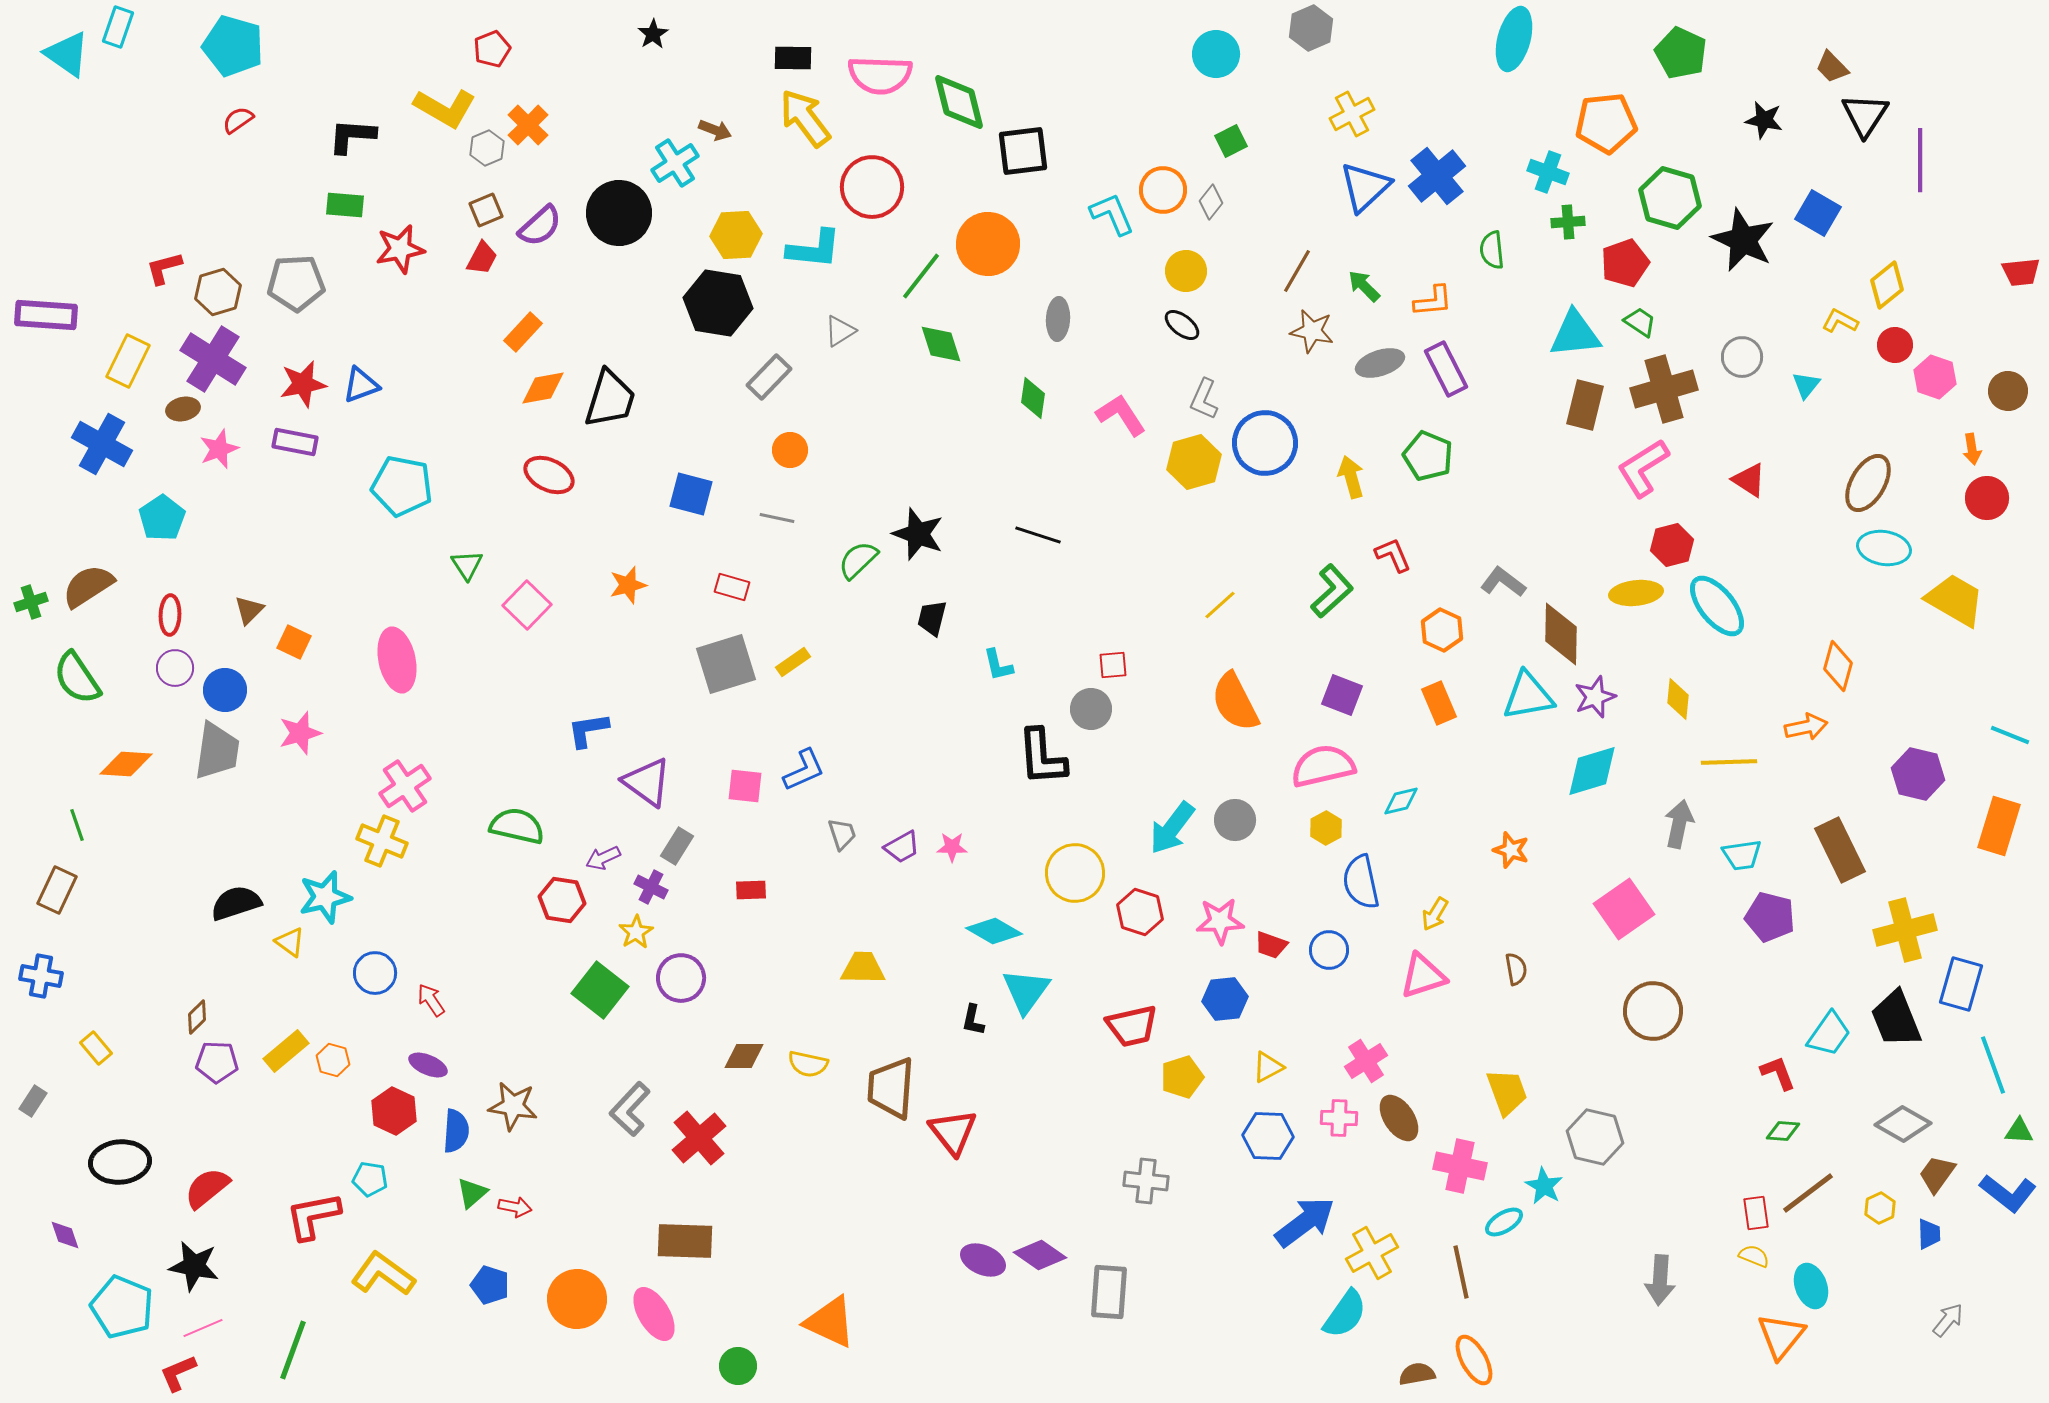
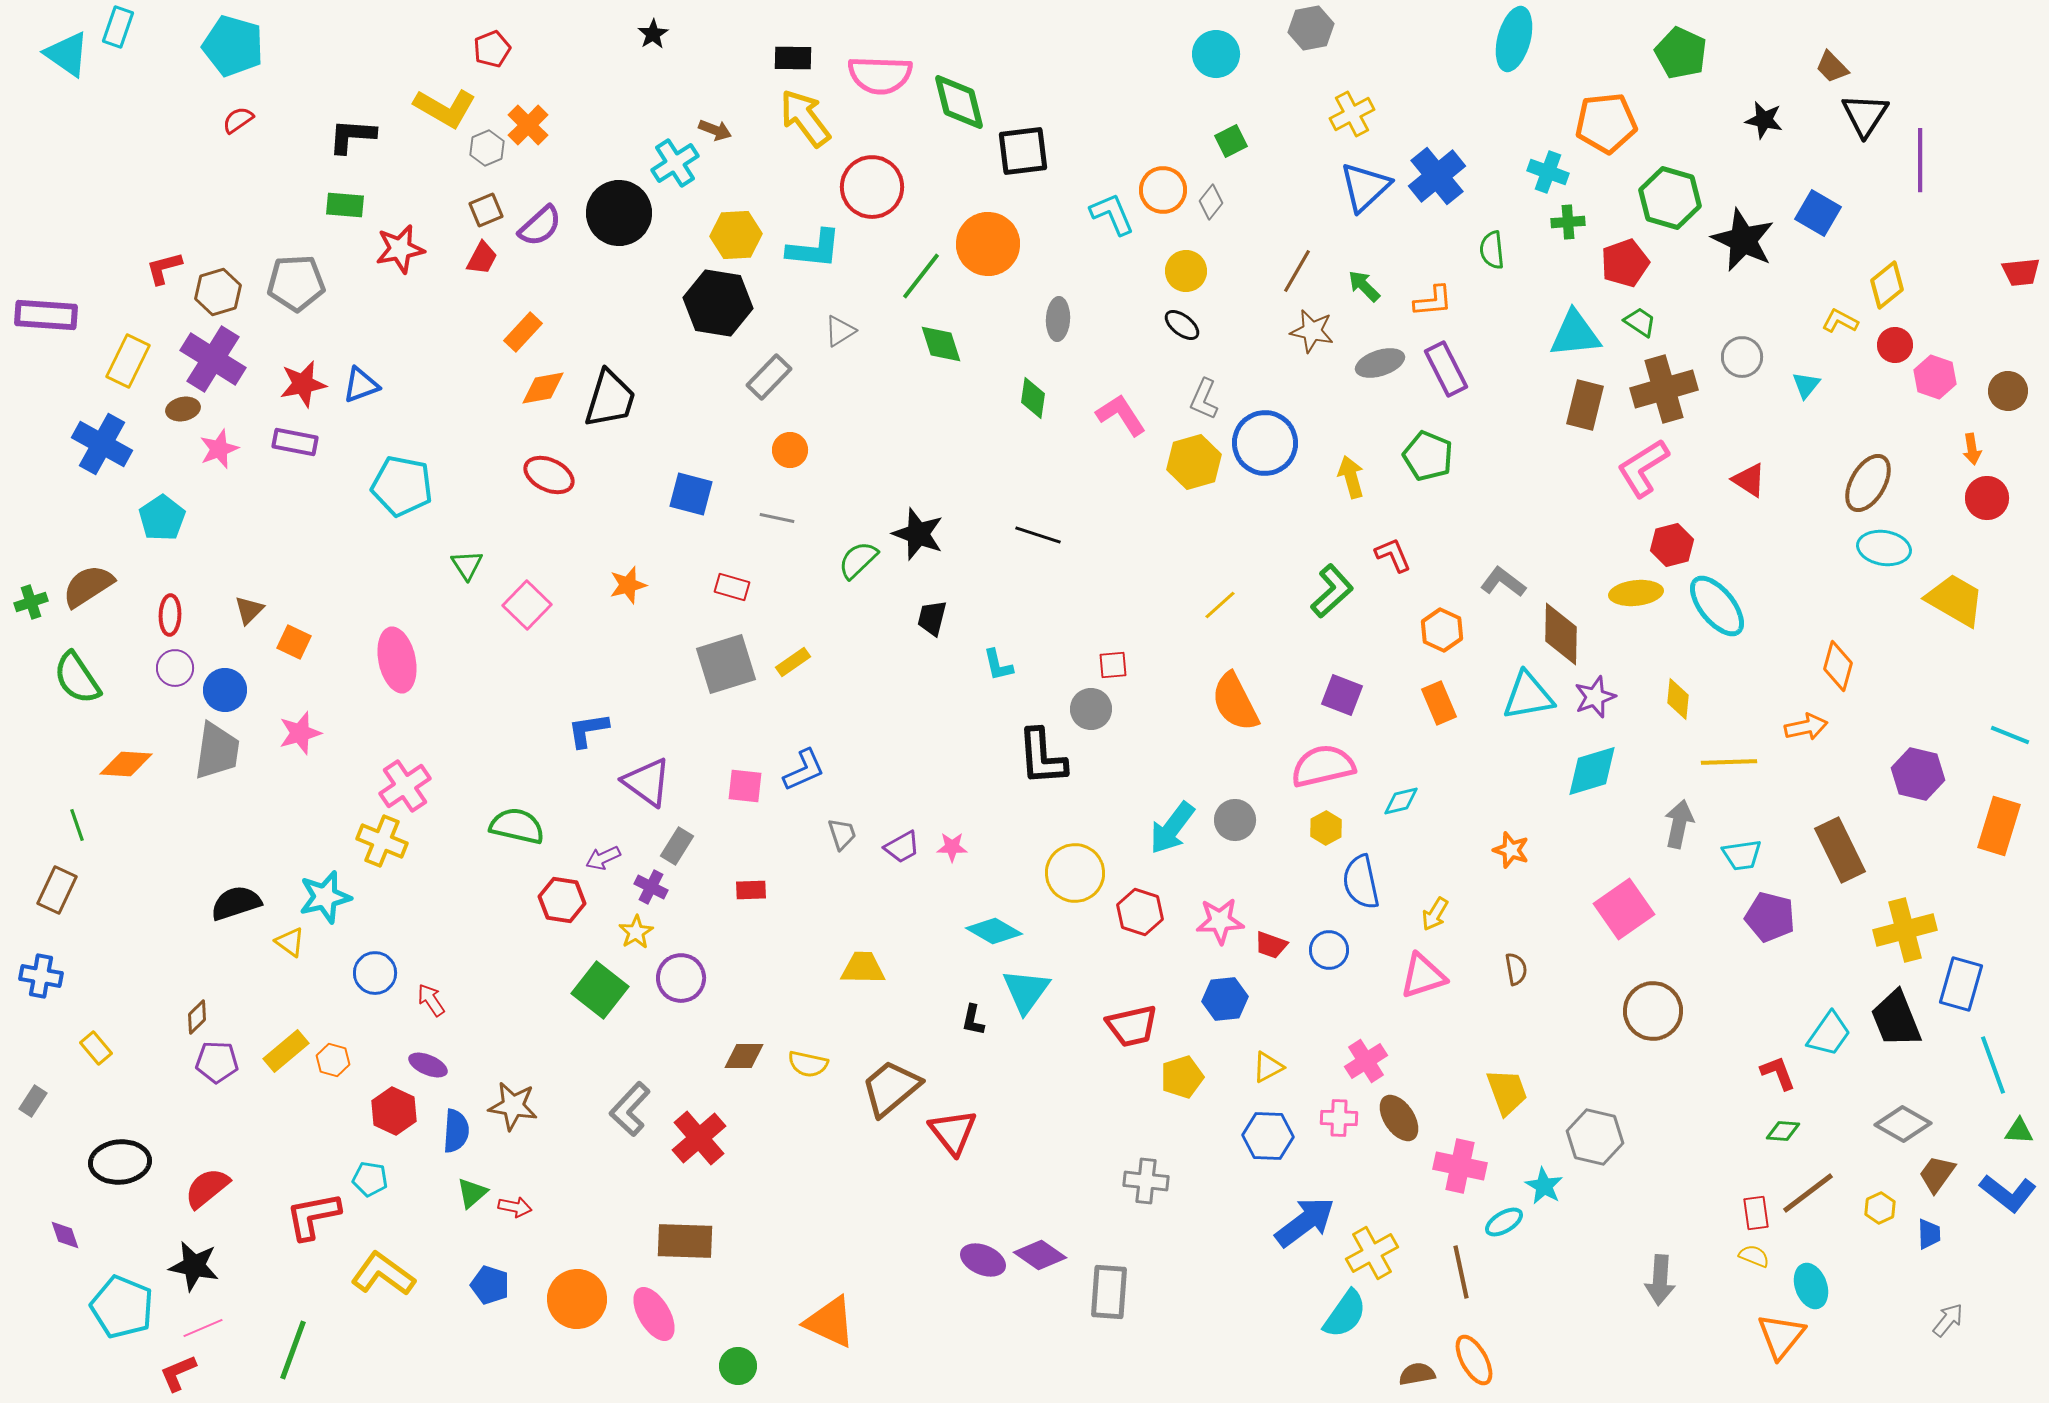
gray hexagon at (1311, 28): rotated 12 degrees clockwise
brown trapezoid at (891, 1088): rotated 46 degrees clockwise
